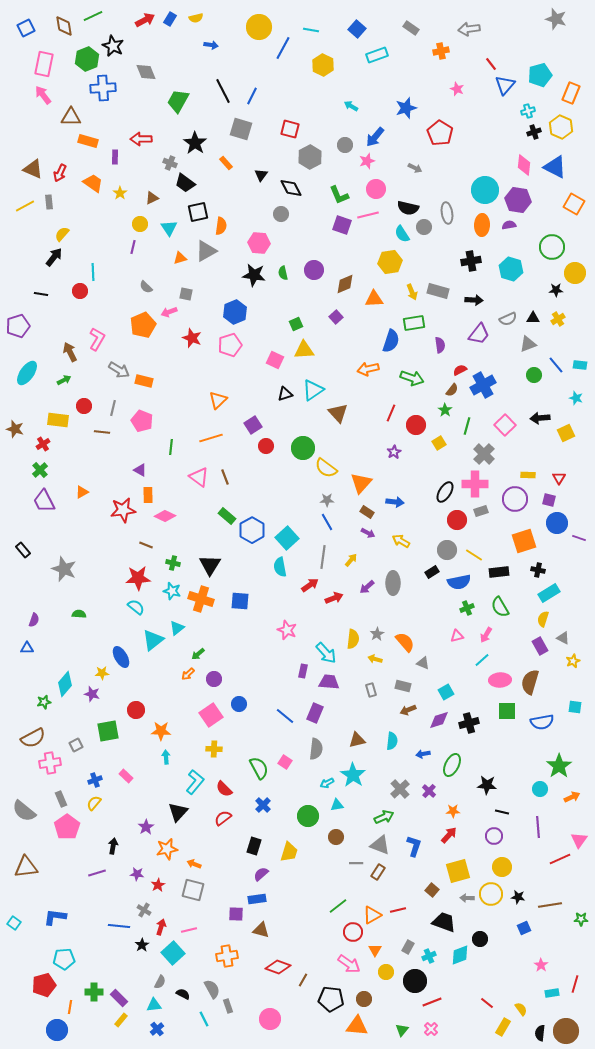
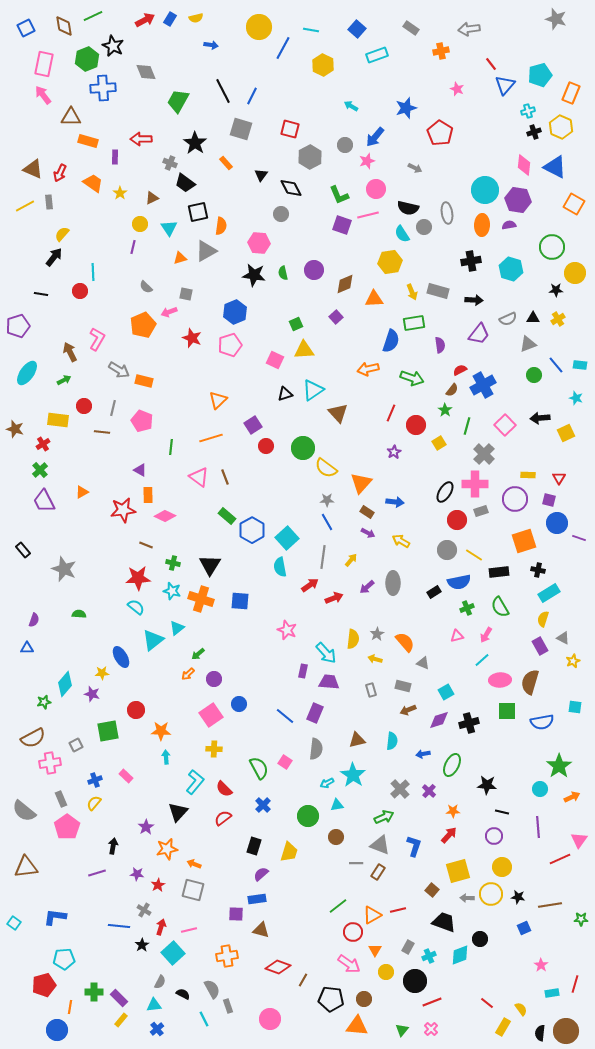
black rectangle at (432, 572): moved 2 px right, 20 px down
